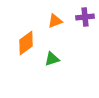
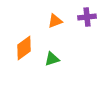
purple cross: moved 2 px right
orange diamond: moved 2 px left, 5 px down
